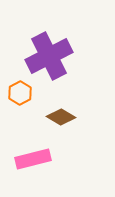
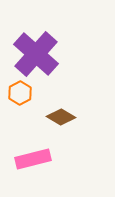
purple cross: moved 13 px left, 2 px up; rotated 21 degrees counterclockwise
